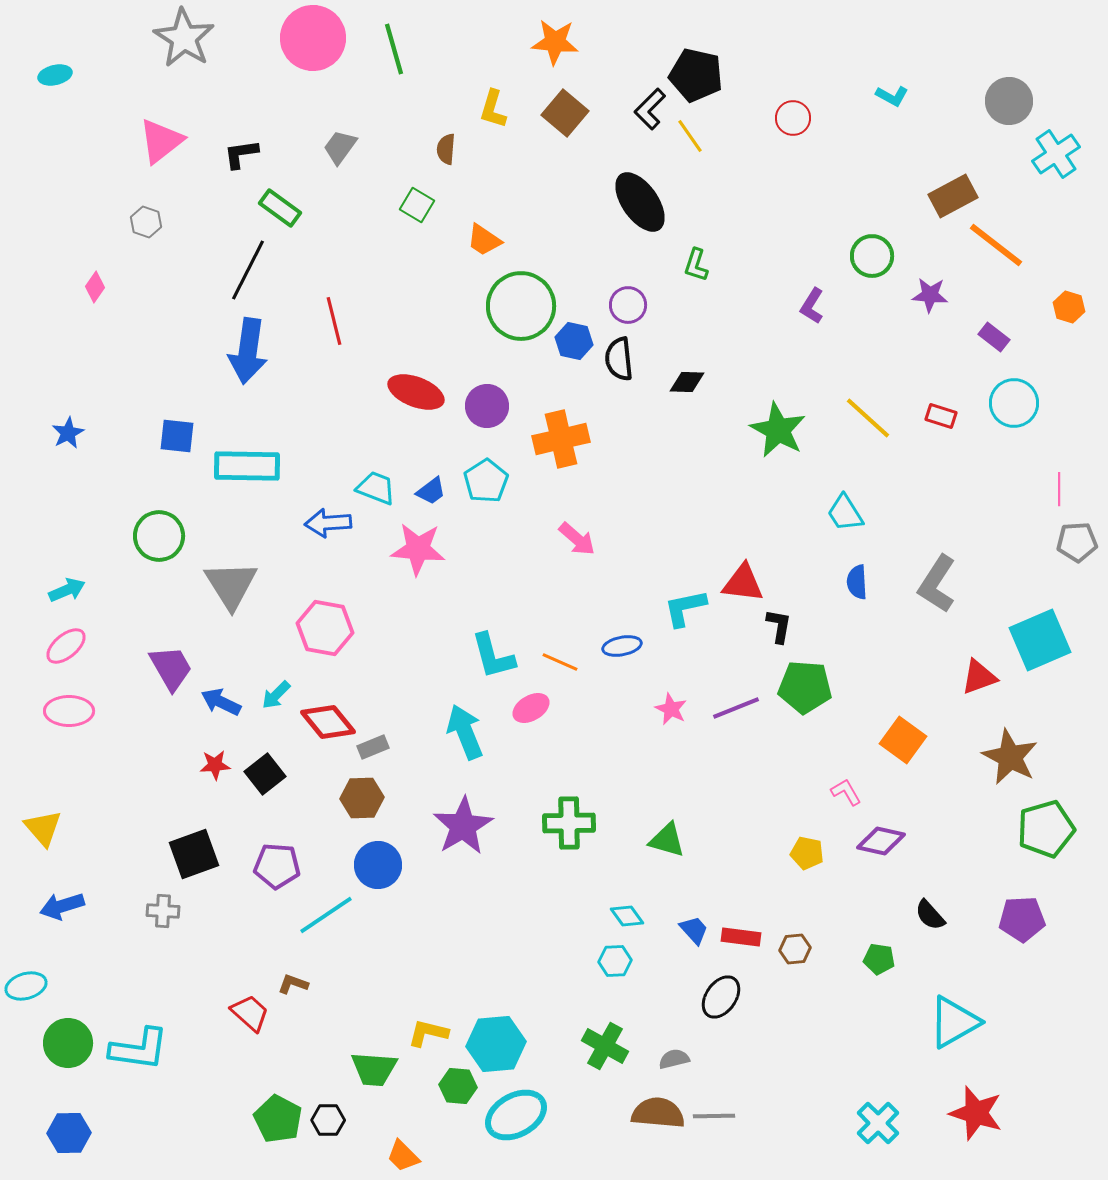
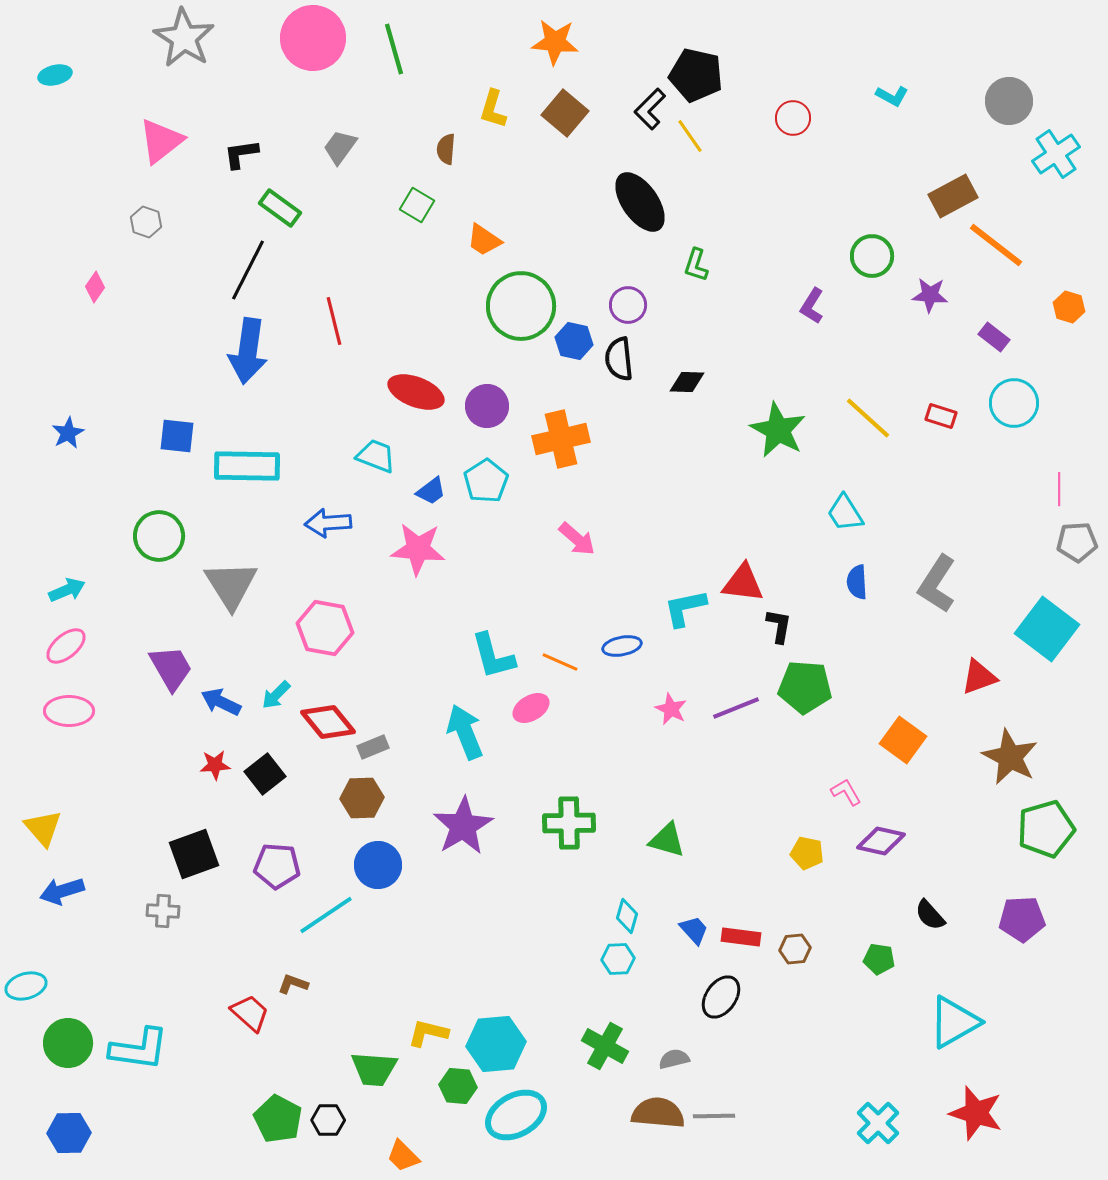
cyan trapezoid at (376, 488): moved 32 px up
cyan square at (1040, 640): moved 7 px right, 11 px up; rotated 30 degrees counterclockwise
blue arrow at (62, 906): moved 15 px up
cyan diamond at (627, 916): rotated 52 degrees clockwise
cyan hexagon at (615, 961): moved 3 px right, 2 px up
